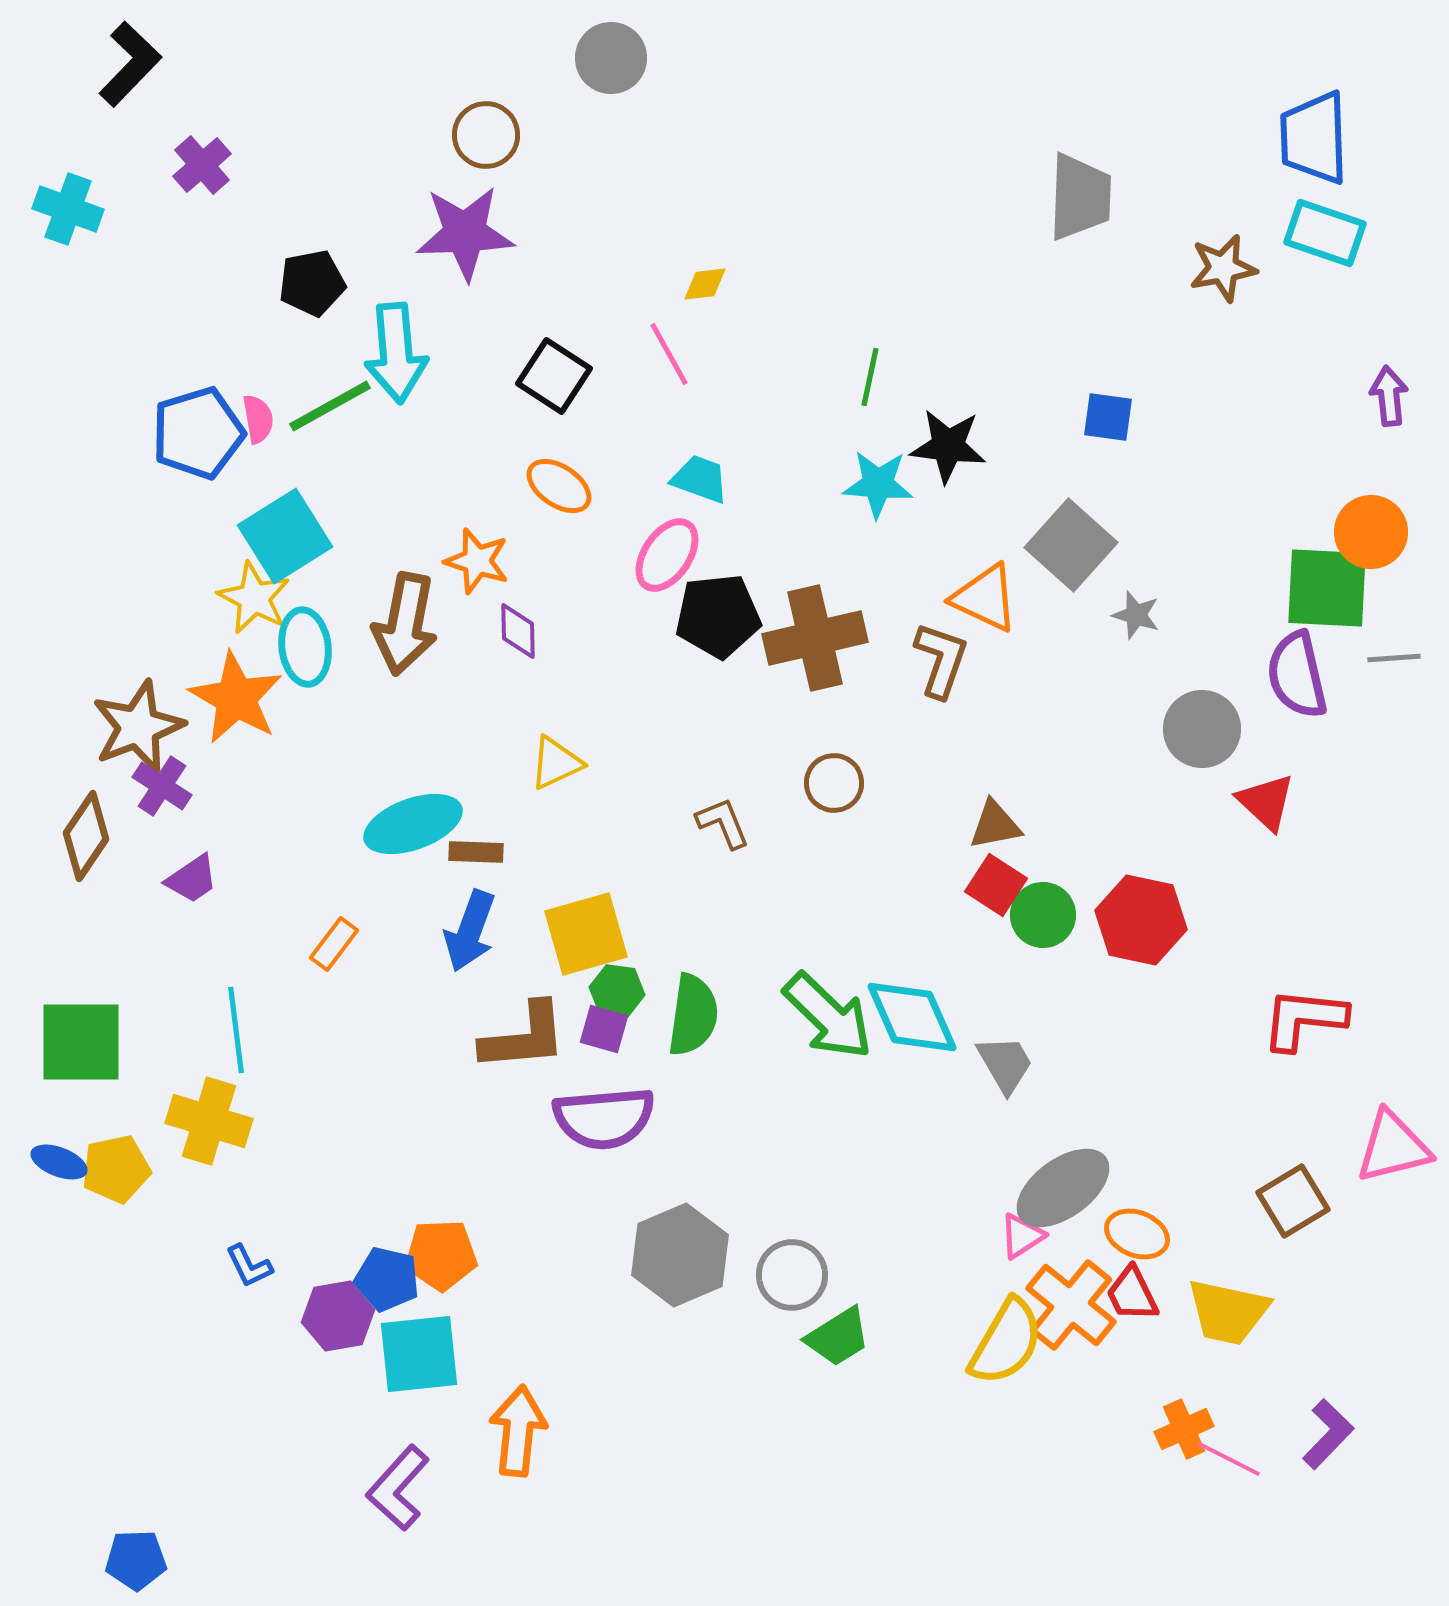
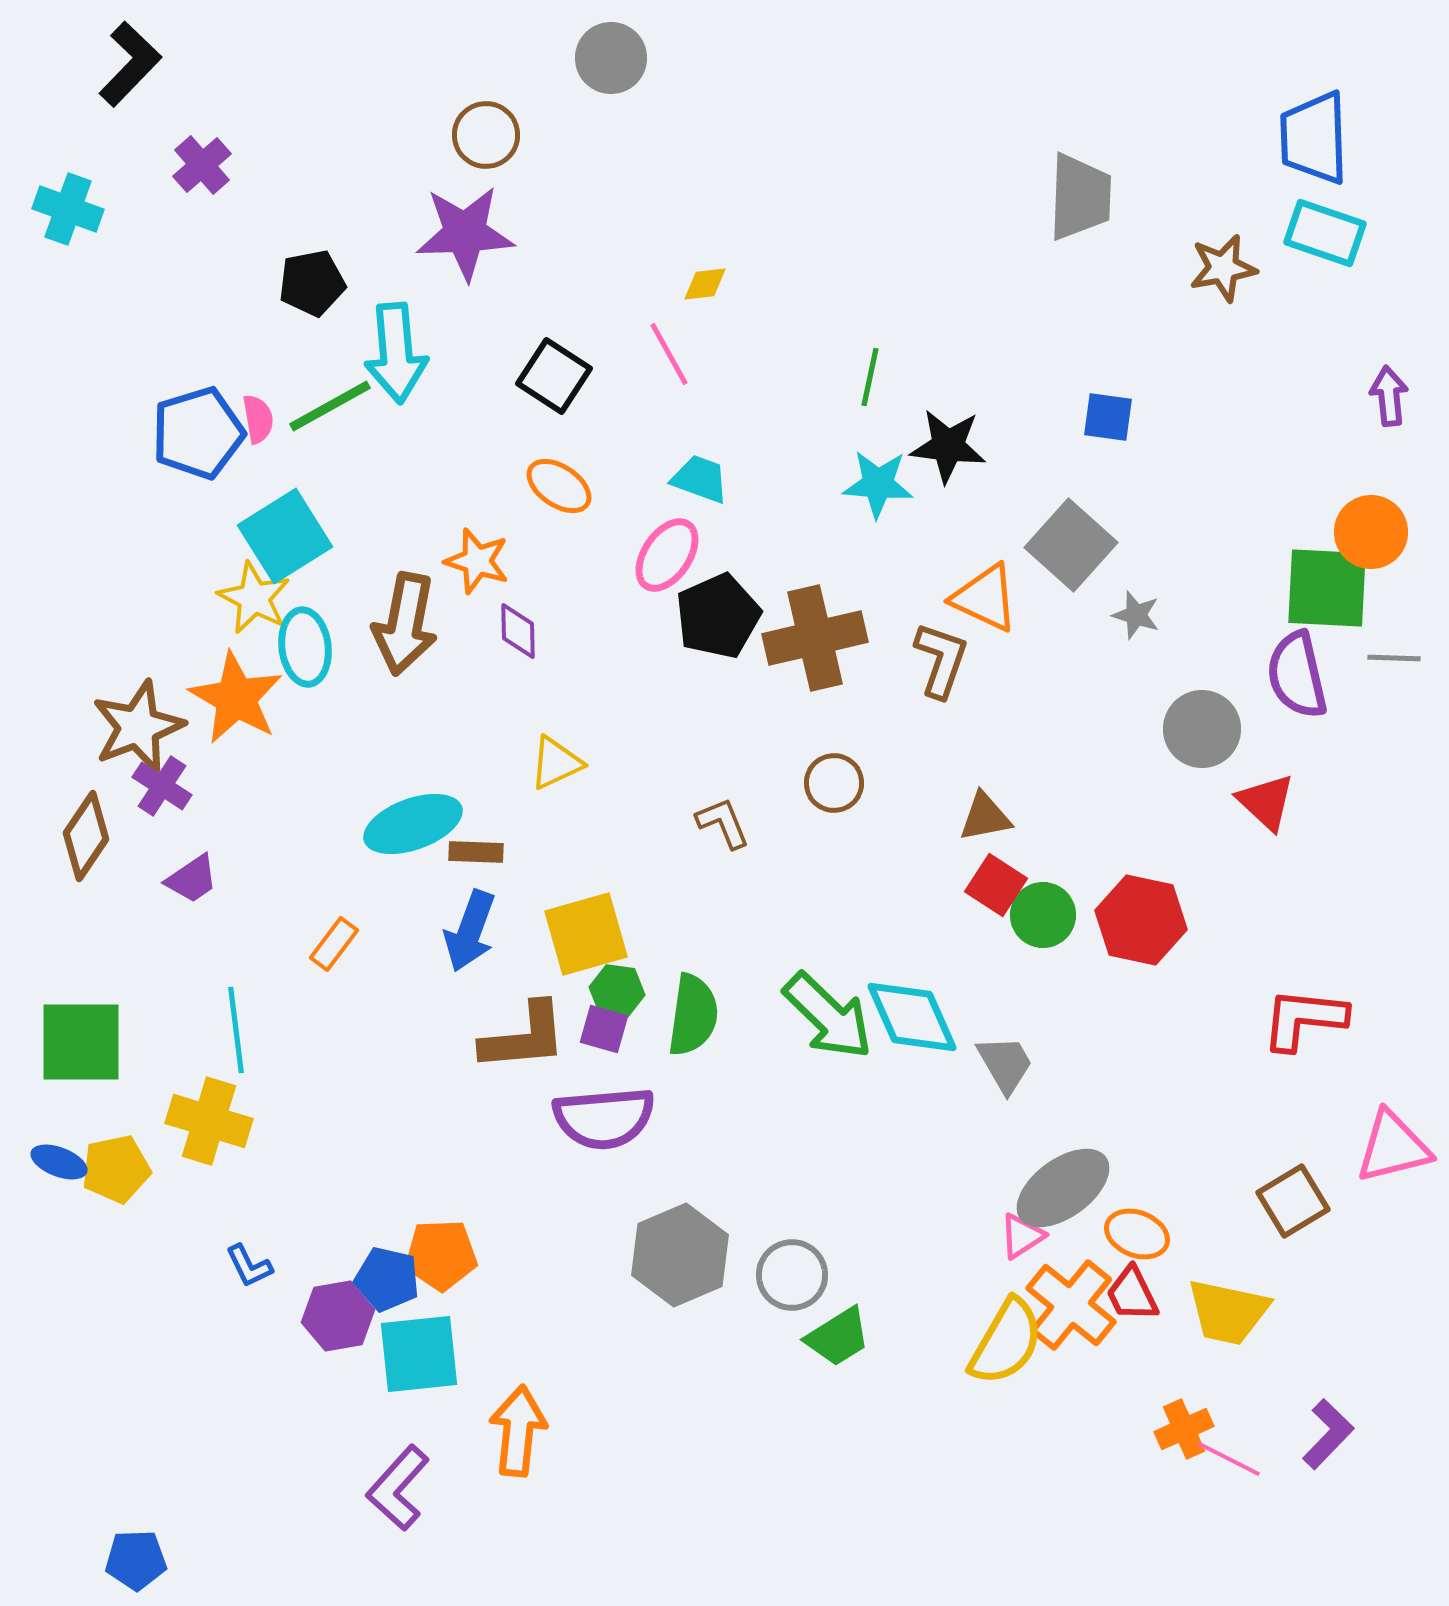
black pentagon at (718, 616): rotated 18 degrees counterclockwise
gray line at (1394, 658): rotated 6 degrees clockwise
brown triangle at (995, 825): moved 10 px left, 8 px up
